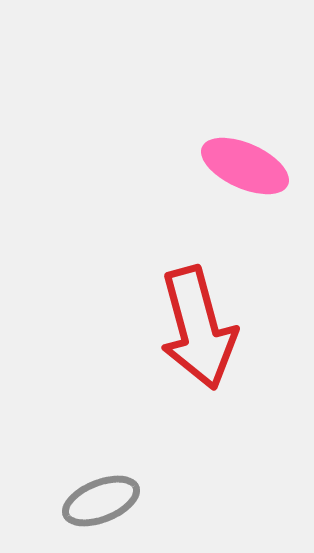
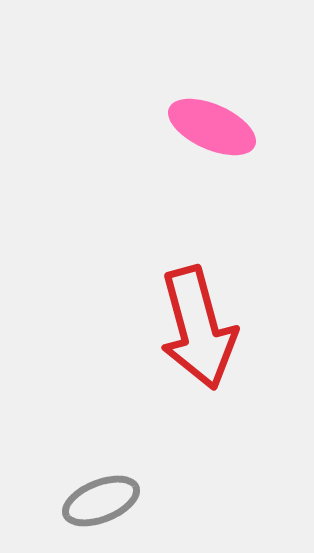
pink ellipse: moved 33 px left, 39 px up
